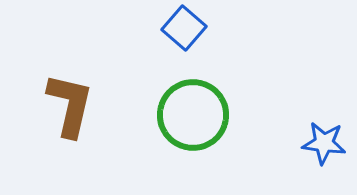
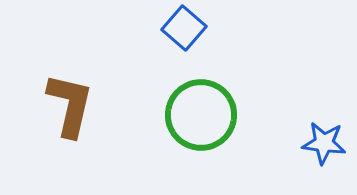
green circle: moved 8 px right
